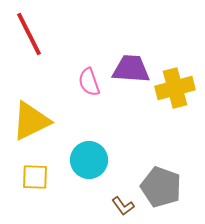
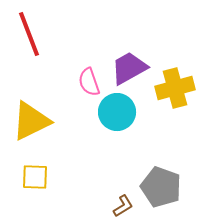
red line: rotated 6 degrees clockwise
purple trapezoid: moved 2 px left, 1 px up; rotated 33 degrees counterclockwise
cyan circle: moved 28 px right, 48 px up
brown L-shape: rotated 85 degrees counterclockwise
